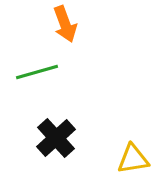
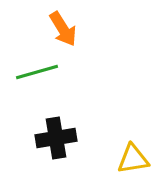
orange arrow: moved 2 px left, 5 px down; rotated 12 degrees counterclockwise
black cross: rotated 33 degrees clockwise
